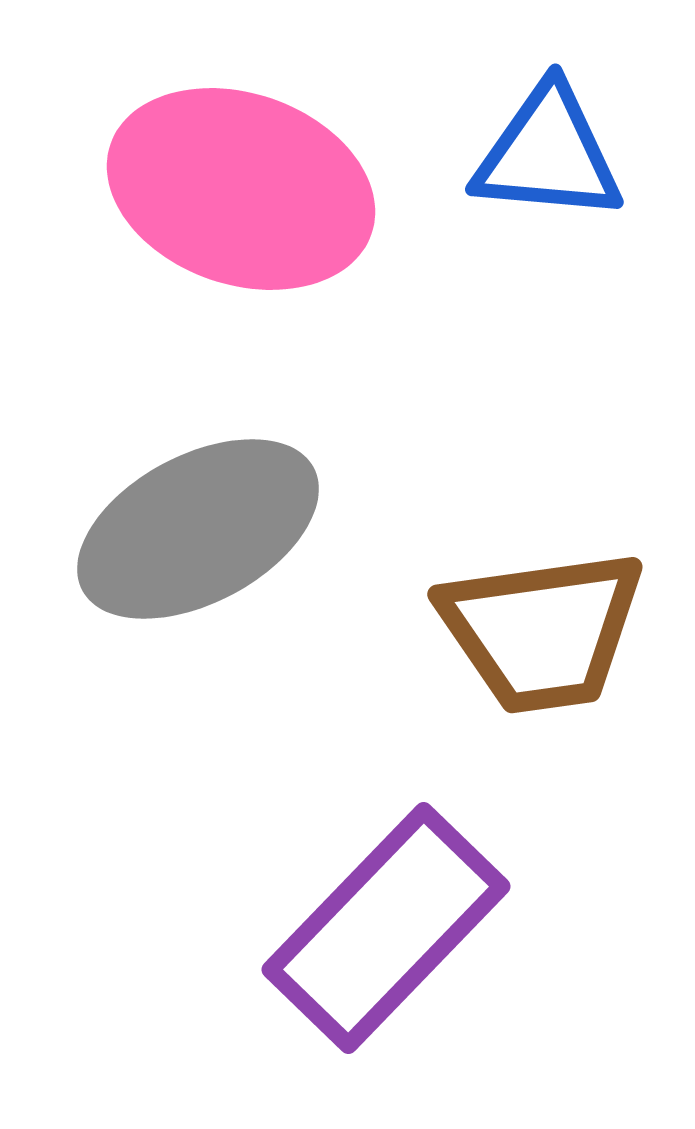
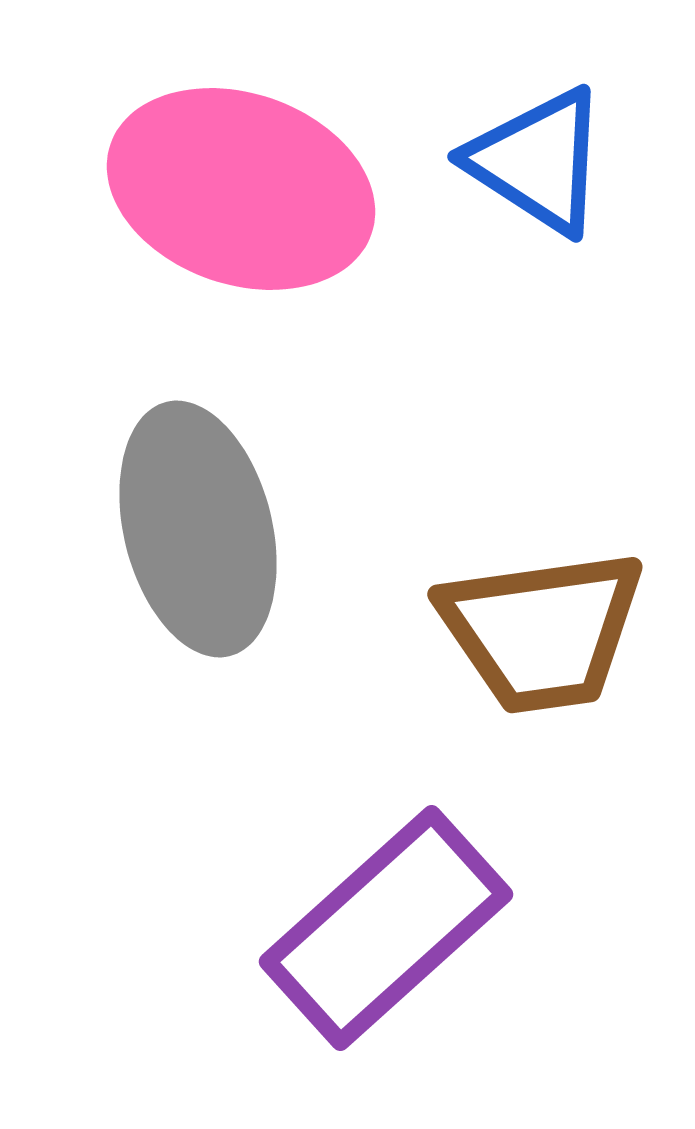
blue triangle: moved 10 px left, 7 px down; rotated 28 degrees clockwise
gray ellipse: rotated 76 degrees counterclockwise
purple rectangle: rotated 4 degrees clockwise
